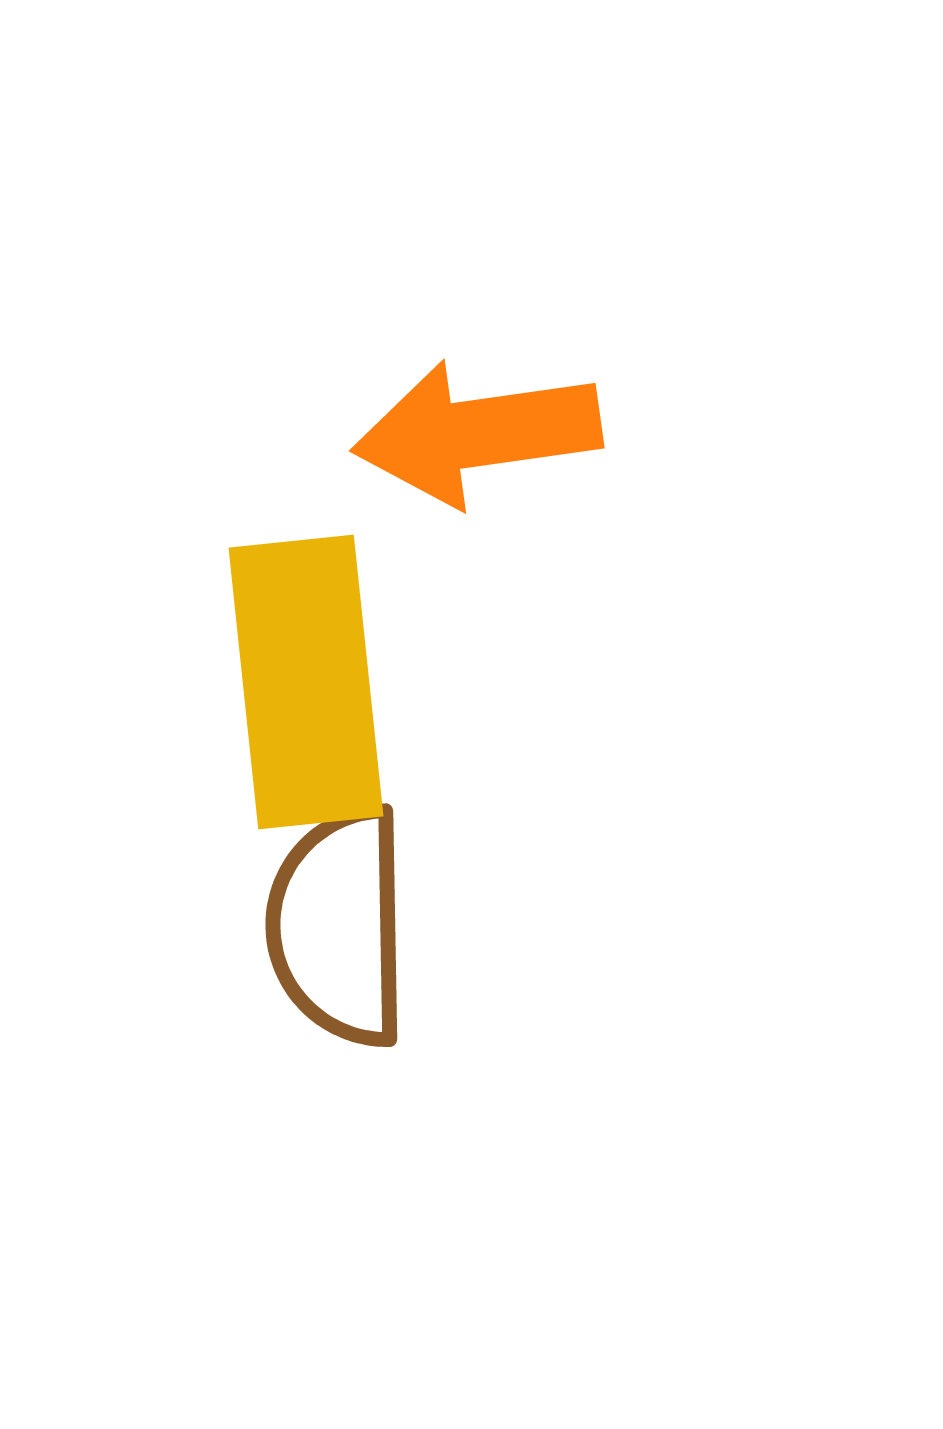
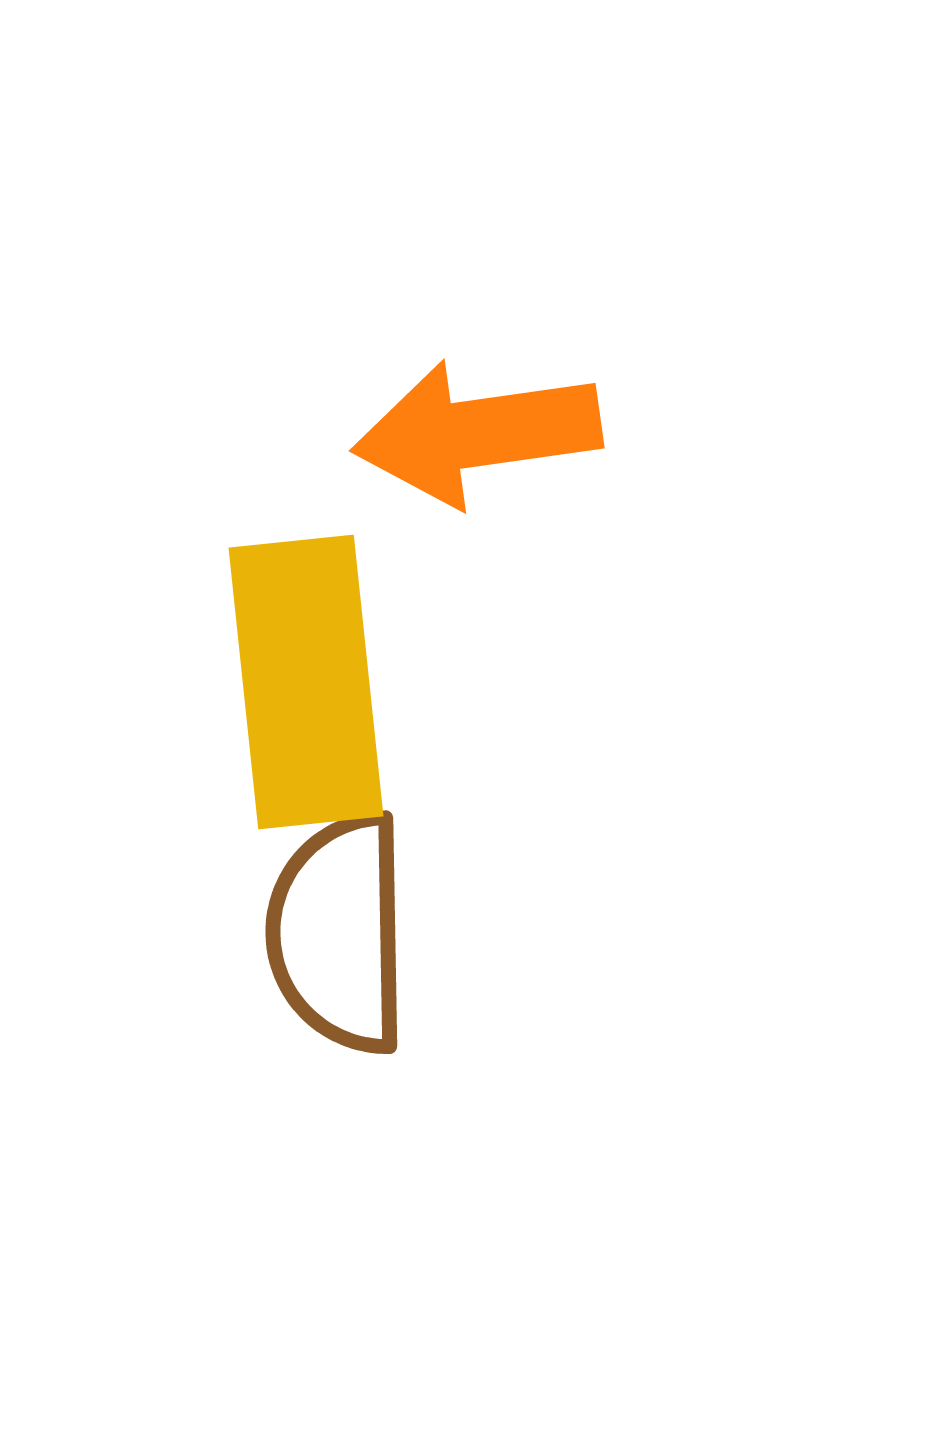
brown semicircle: moved 7 px down
